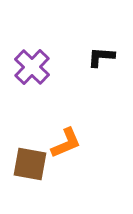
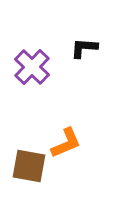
black L-shape: moved 17 px left, 9 px up
brown square: moved 1 px left, 2 px down
